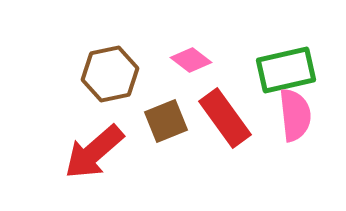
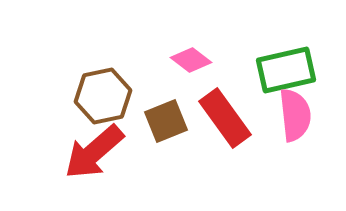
brown hexagon: moved 7 px left, 22 px down
